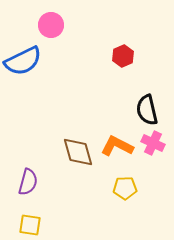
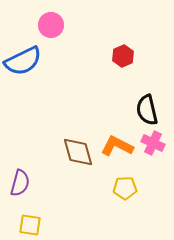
purple semicircle: moved 8 px left, 1 px down
